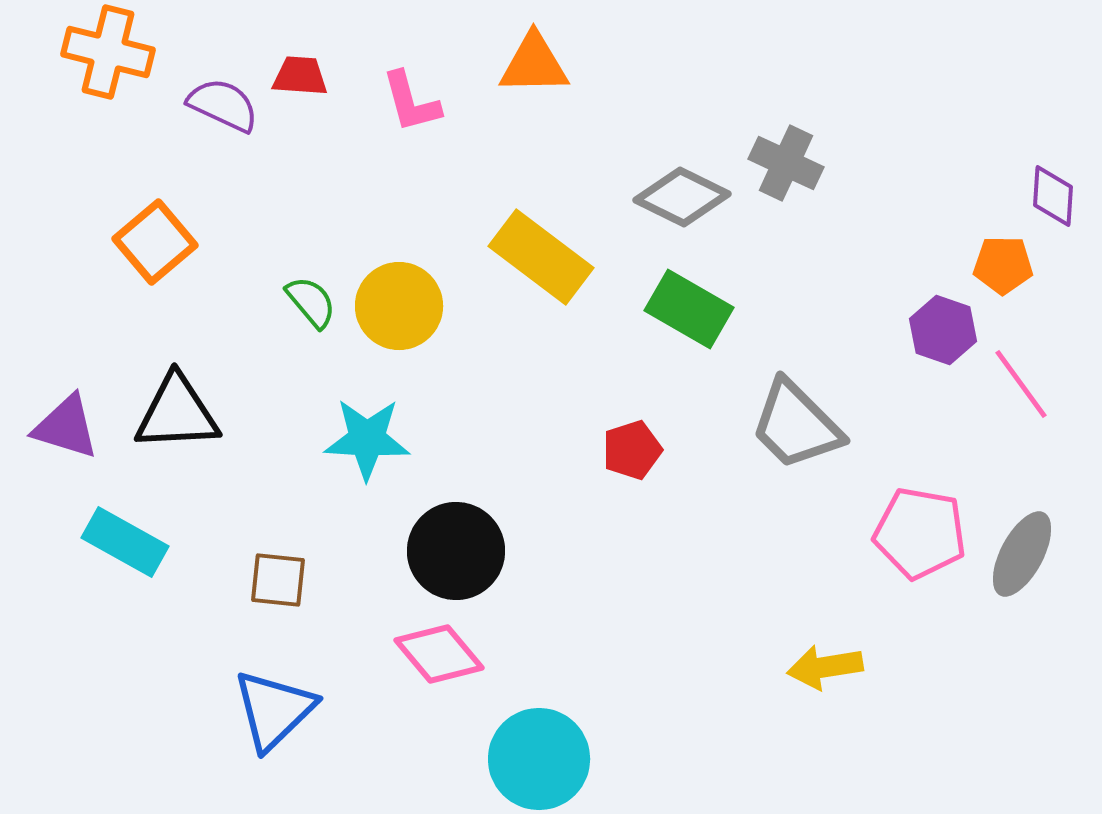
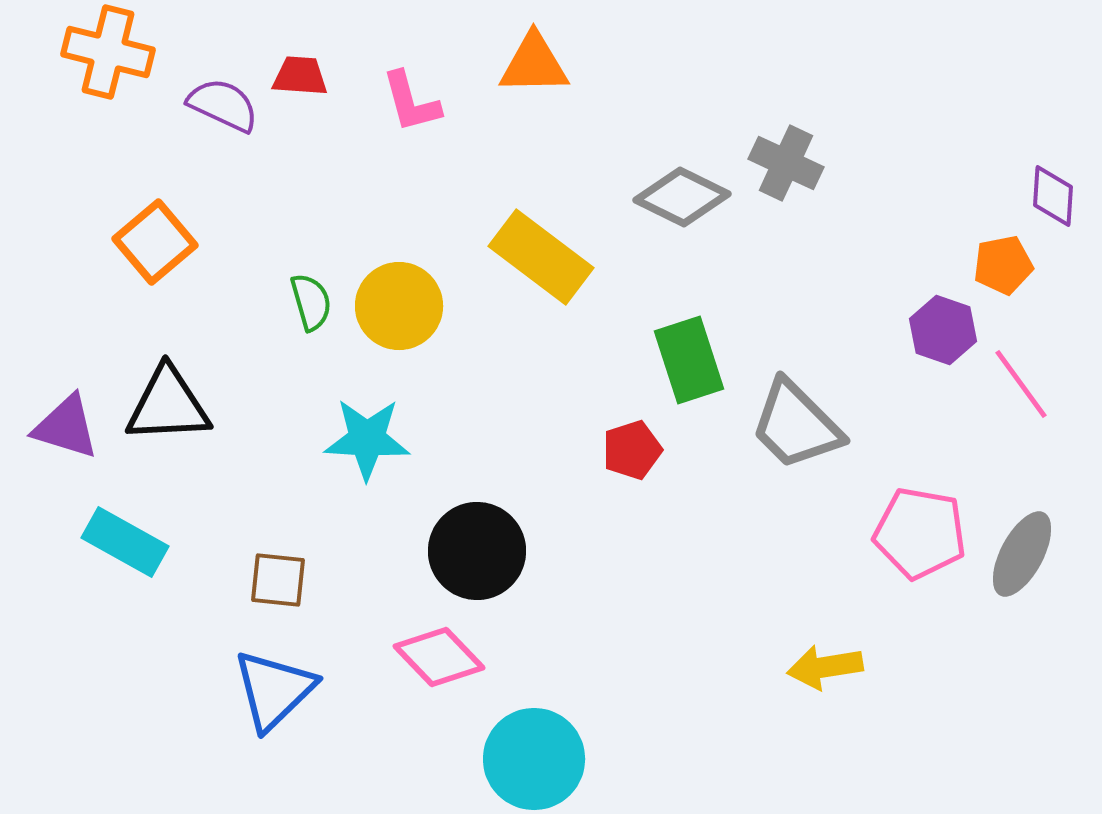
orange pentagon: rotated 12 degrees counterclockwise
green semicircle: rotated 24 degrees clockwise
green rectangle: moved 51 px down; rotated 42 degrees clockwise
black triangle: moved 9 px left, 8 px up
black circle: moved 21 px right
pink diamond: moved 3 px down; rotated 4 degrees counterclockwise
blue triangle: moved 20 px up
cyan circle: moved 5 px left
